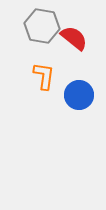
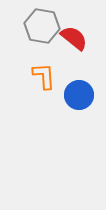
orange L-shape: rotated 12 degrees counterclockwise
